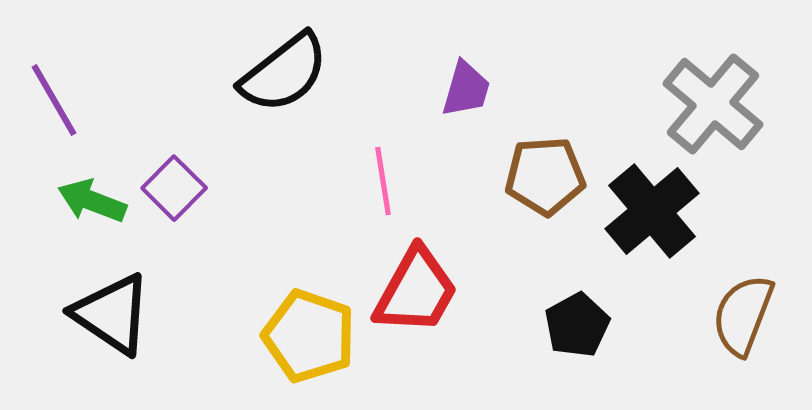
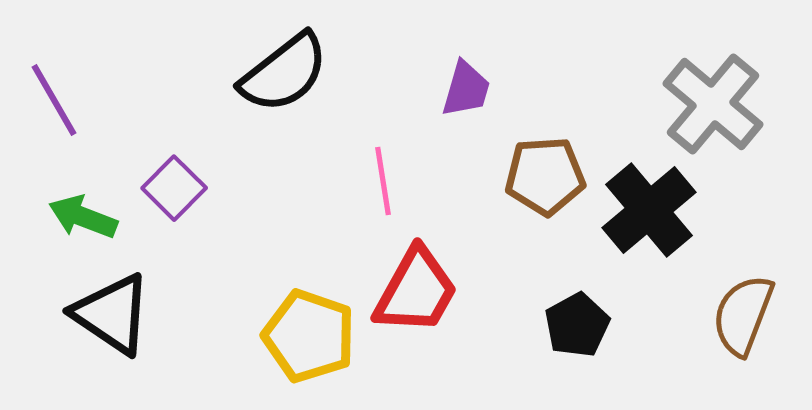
green arrow: moved 9 px left, 16 px down
black cross: moved 3 px left, 1 px up
